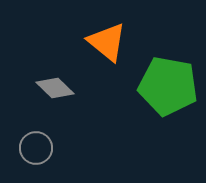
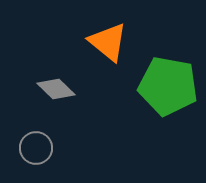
orange triangle: moved 1 px right
gray diamond: moved 1 px right, 1 px down
